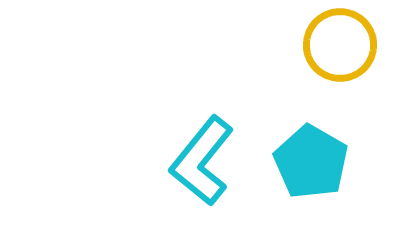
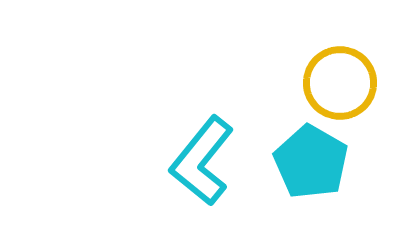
yellow circle: moved 38 px down
